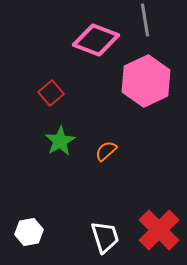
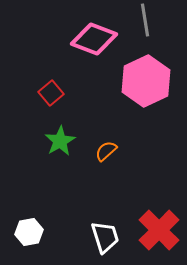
pink diamond: moved 2 px left, 1 px up
